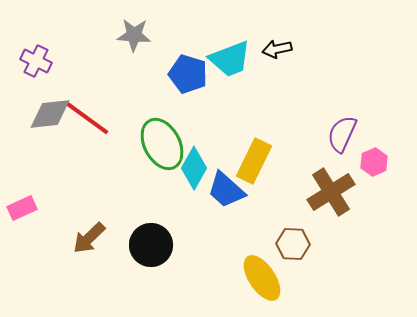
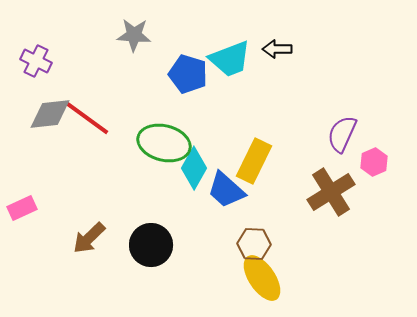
black arrow: rotated 12 degrees clockwise
green ellipse: moved 2 px right, 1 px up; rotated 48 degrees counterclockwise
brown hexagon: moved 39 px left
